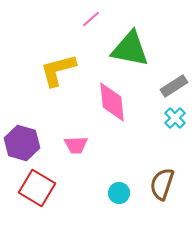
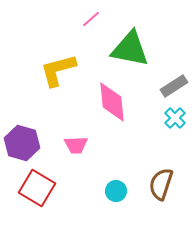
brown semicircle: moved 1 px left
cyan circle: moved 3 px left, 2 px up
